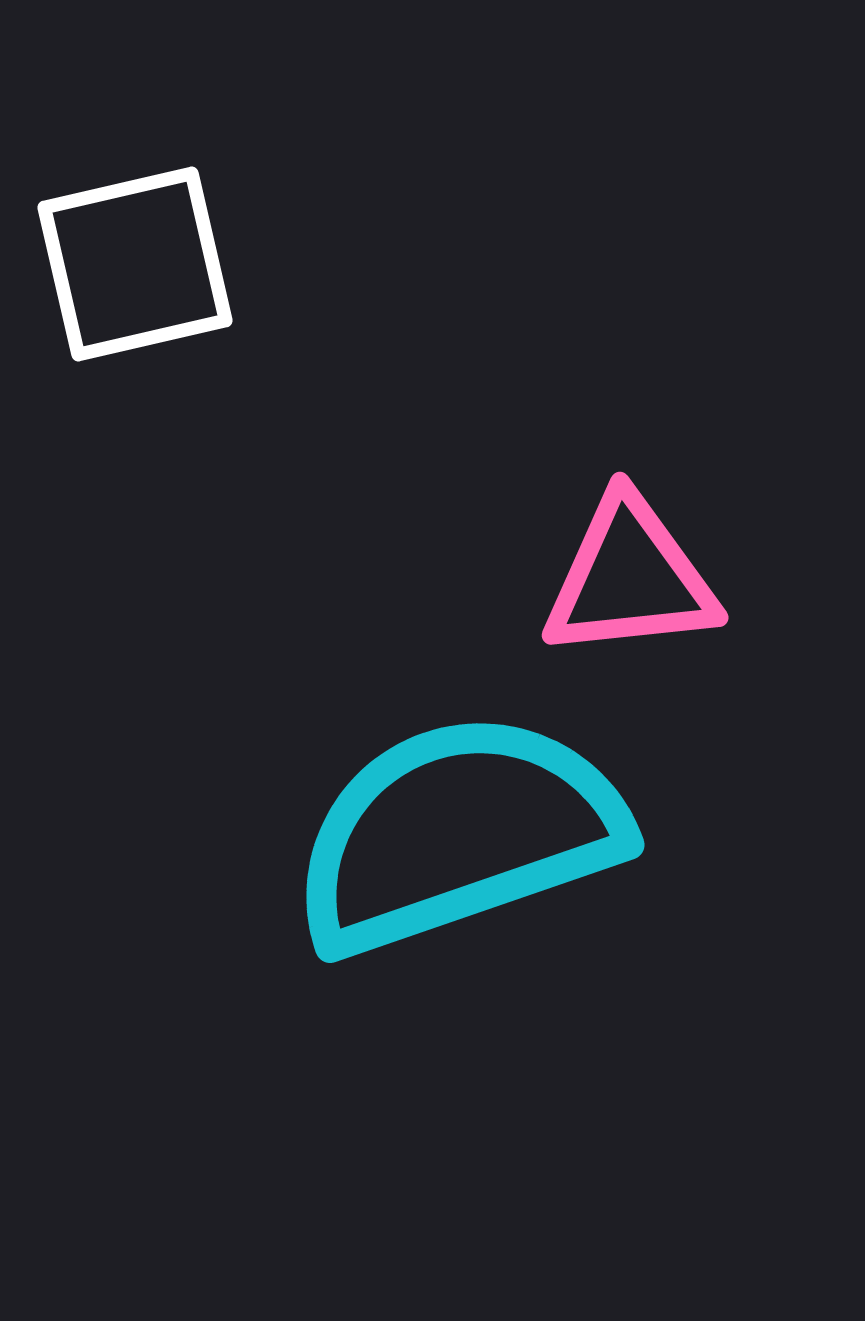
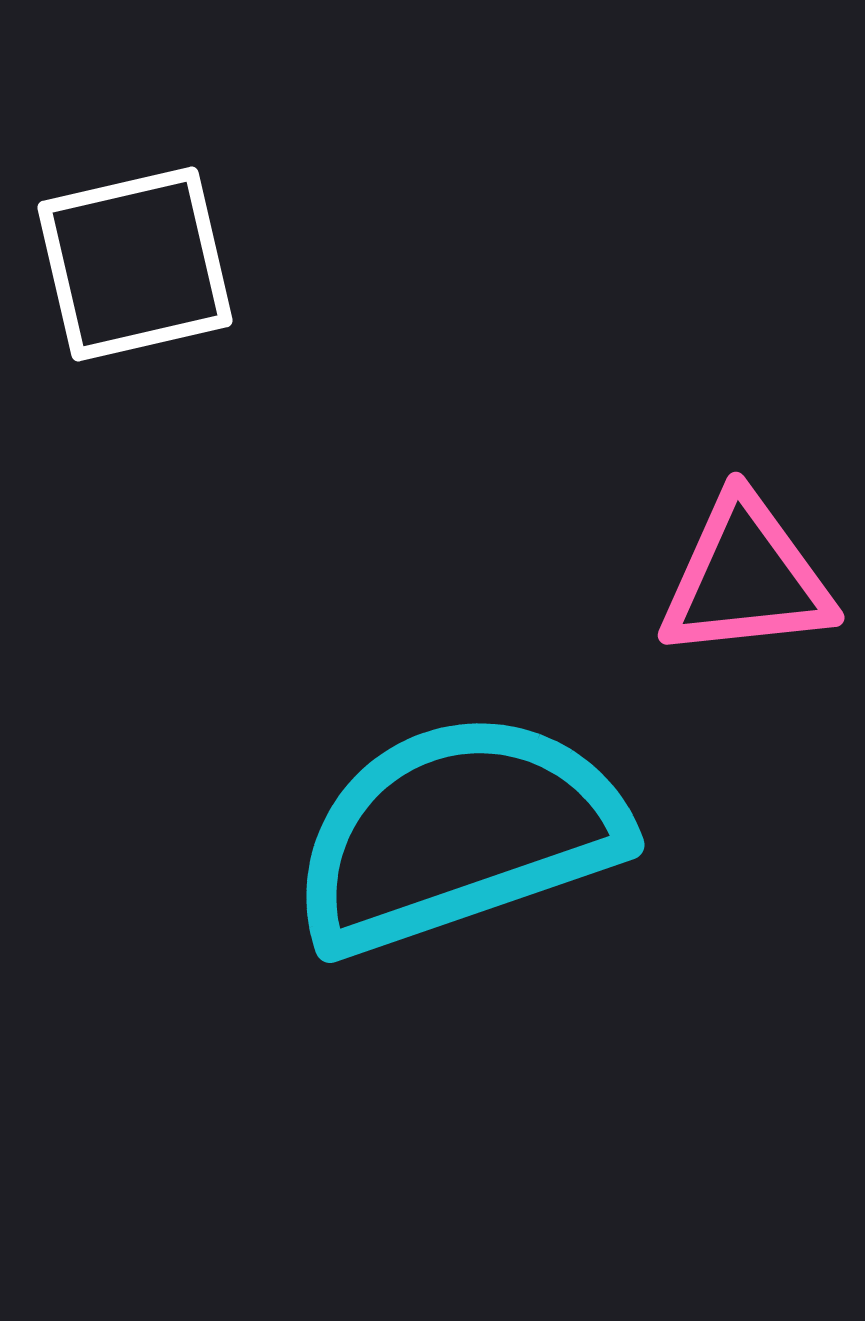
pink triangle: moved 116 px right
